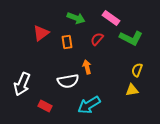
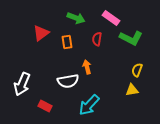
red semicircle: rotated 32 degrees counterclockwise
cyan arrow: rotated 15 degrees counterclockwise
